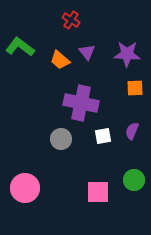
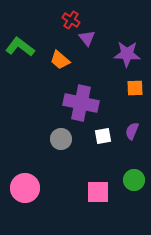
purple triangle: moved 14 px up
